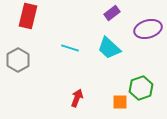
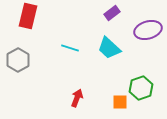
purple ellipse: moved 1 px down
